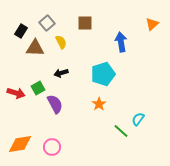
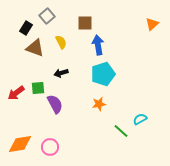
gray square: moved 7 px up
black rectangle: moved 5 px right, 3 px up
blue arrow: moved 23 px left, 3 px down
brown triangle: rotated 18 degrees clockwise
green square: rotated 24 degrees clockwise
red arrow: rotated 126 degrees clockwise
orange star: rotated 24 degrees clockwise
cyan semicircle: moved 2 px right; rotated 24 degrees clockwise
pink circle: moved 2 px left
